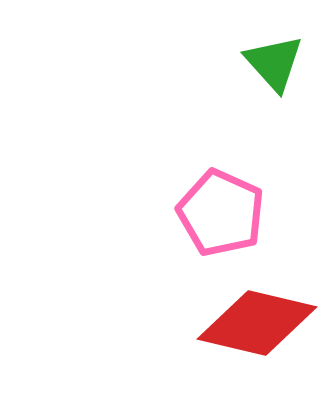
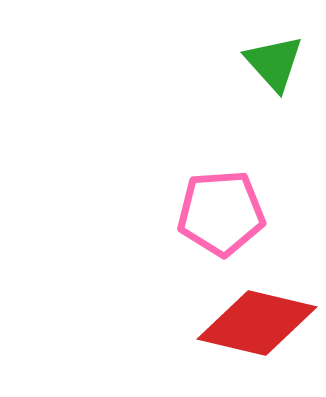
pink pentagon: rotated 28 degrees counterclockwise
